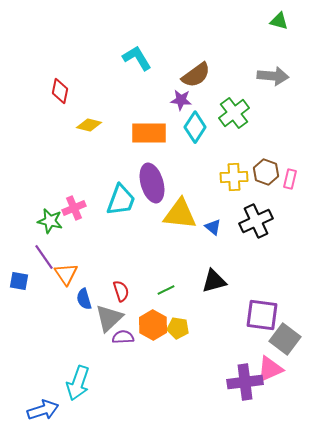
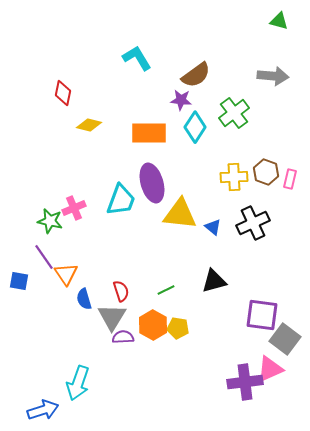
red diamond: moved 3 px right, 2 px down
black cross: moved 3 px left, 2 px down
gray triangle: moved 3 px right, 1 px up; rotated 16 degrees counterclockwise
